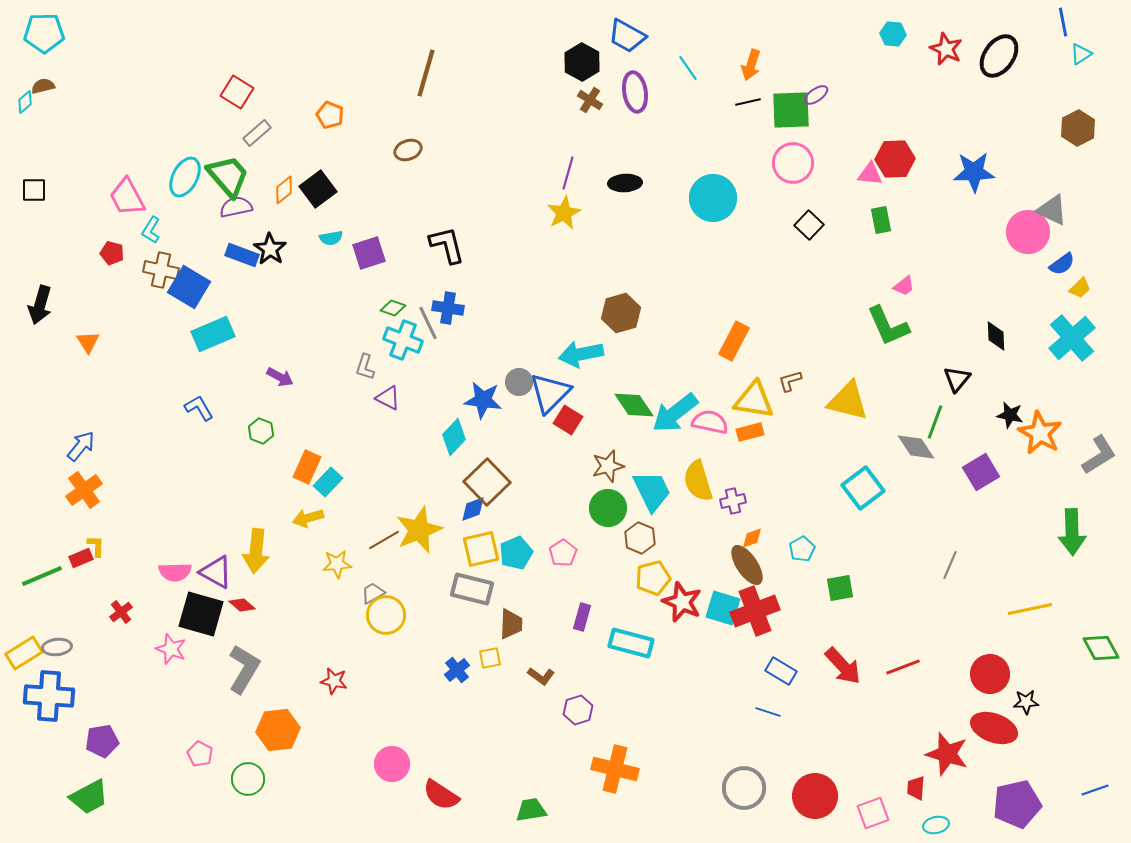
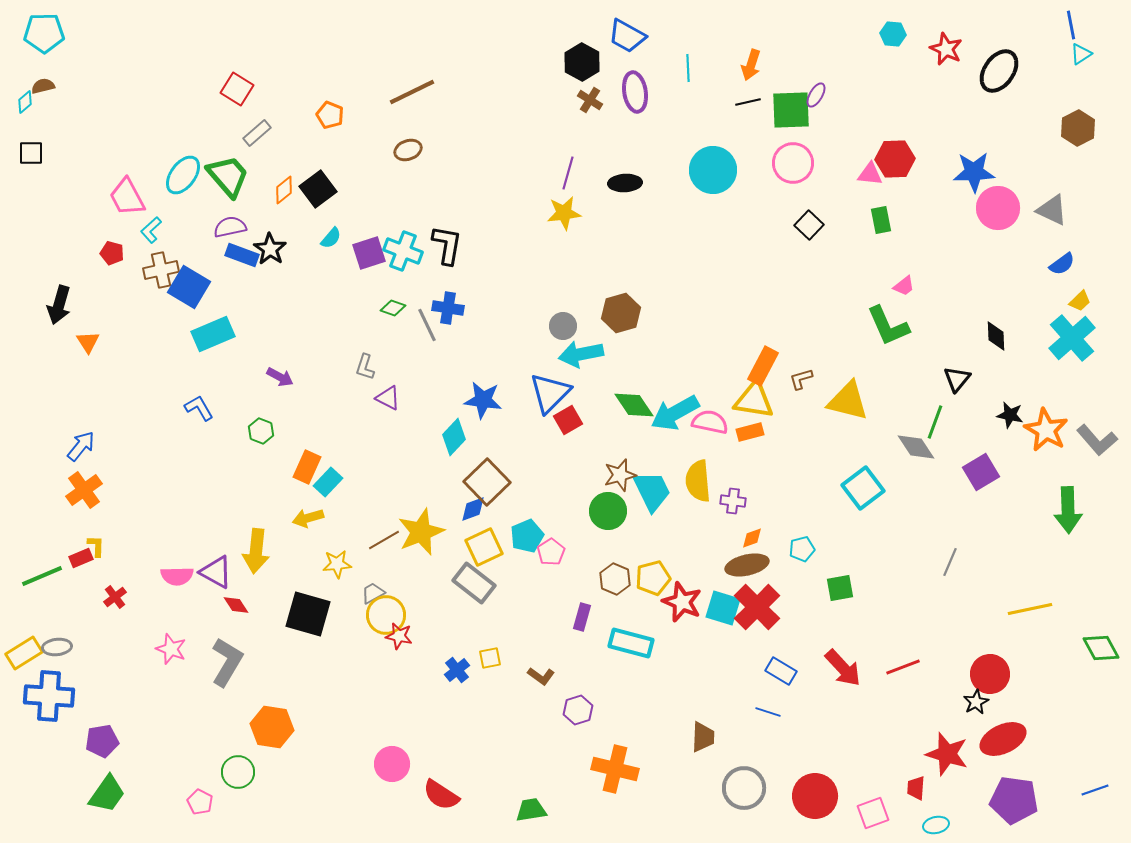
blue line at (1063, 22): moved 8 px right, 3 px down
black ellipse at (999, 56): moved 15 px down
cyan line at (688, 68): rotated 32 degrees clockwise
brown line at (426, 73): moved 14 px left, 19 px down; rotated 48 degrees clockwise
red square at (237, 92): moved 3 px up
purple ellipse at (816, 95): rotated 25 degrees counterclockwise
cyan ellipse at (185, 177): moved 2 px left, 2 px up; rotated 9 degrees clockwise
black square at (34, 190): moved 3 px left, 37 px up
cyan circle at (713, 198): moved 28 px up
purple semicircle at (236, 207): moved 6 px left, 20 px down
yellow star at (564, 213): rotated 20 degrees clockwise
cyan L-shape at (151, 230): rotated 16 degrees clockwise
pink circle at (1028, 232): moved 30 px left, 24 px up
cyan semicircle at (331, 238): rotated 40 degrees counterclockwise
black L-shape at (447, 245): rotated 24 degrees clockwise
brown cross at (161, 270): rotated 24 degrees counterclockwise
yellow trapezoid at (1080, 288): moved 13 px down
black arrow at (40, 305): moved 19 px right
gray line at (428, 323): moved 1 px left, 2 px down
cyan cross at (403, 340): moved 89 px up
orange rectangle at (734, 341): moved 29 px right, 25 px down
brown L-shape at (790, 381): moved 11 px right, 2 px up
gray circle at (519, 382): moved 44 px right, 56 px up
cyan arrow at (675, 413): rotated 9 degrees clockwise
red square at (568, 420): rotated 28 degrees clockwise
orange star at (1040, 433): moved 6 px right, 3 px up
gray L-shape at (1099, 455): moved 2 px left, 15 px up; rotated 81 degrees clockwise
brown star at (608, 466): moved 12 px right, 9 px down
yellow semicircle at (698, 481): rotated 12 degrees clockwise
purple cross at (733, 501): rotated 20 degrees clockwise
green circle at (608, 508): moved 3 px down
yellow star at (419, 530): moved 2 px right, 2 px down
green arrow at (1072, 532): moved 4 px left, 22 px up
brown hexagon at (640, 538): moved 25 px left, 41 px down
yellow square at (481, 549): moved 3 px right, 2 px up; rotated 12 degrees counterclockwise
cyan pentagon at (802, 549): rotated 15 degrees clockwise
cyan pentagon at (516, 553): moved 11 px right, 17 px up
pink pentagon at (563, 553): moved 12 px left, 1 px up
brown ellipse at (747, 565): rotated 69 degrees counterclockwise
gray line at (950, 565): moved 3 px up
pink semicircle at (175, 572): moved 2 px right, 4 px down
gray rectangle at (472, 589): moved 2 px right, 6 px up; rotated 24 degrees clockwise
red diamond at (242, 605): moved 6 px left; rotated 16 degrees clockwise
red cross at (755, 611): moved 2 px right, 4 px up; rotated 24 degrees counterclockwise
red cross at (121, 612): moved 6 px left, 15 px up
black square at (201, 614): moved 107 px right
brown trapezoid at (511, 624): moved 192 px right, 113 px down
red arrow at (843, 666): moved 2 px down
gray L-shape at (244, 669): moved 17 px left, 7 px up
red star at (334, 681): moved 65 px right, 45 px up
black star at (1026, 702): moved 50 px left; rotated 25 degrees counterclockwise
red ellipse at (994, 728): moved 9 px right, 11 px down; rotated 45 degrees counterclockwise
orange hexagon at (278, 730): moved 6 px left, 3 px up; rotated 15 degrees clockwise
pink pentagon at (200, 754): moved 48 px down
green circle at (248, 779): moved 10 px left, 7 px up
green trapezoid at (89, 797): moved 18 px right, 3 px up; rotated 27 degrees counterclockwise
purple pentagon at (1017, 804): moved 3 px left, 4 px up; rotated 21 degrees clockwise
